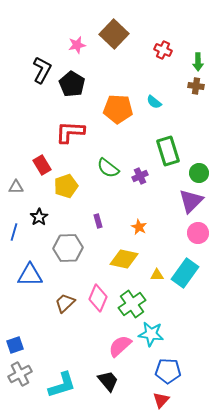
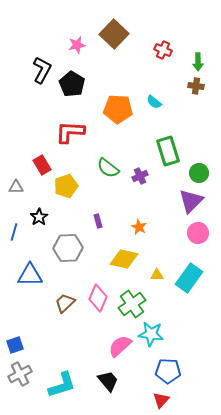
cyan rectangle: moved 4 px right, 5 px down
